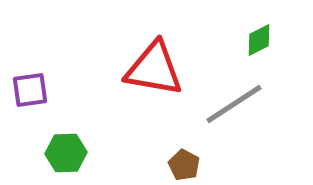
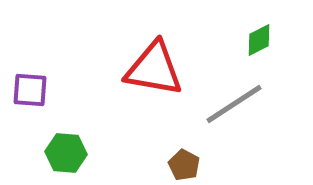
purple square: rotated 12 degrees clockwise
green hexagon: rotated 6 degrees clockwise
